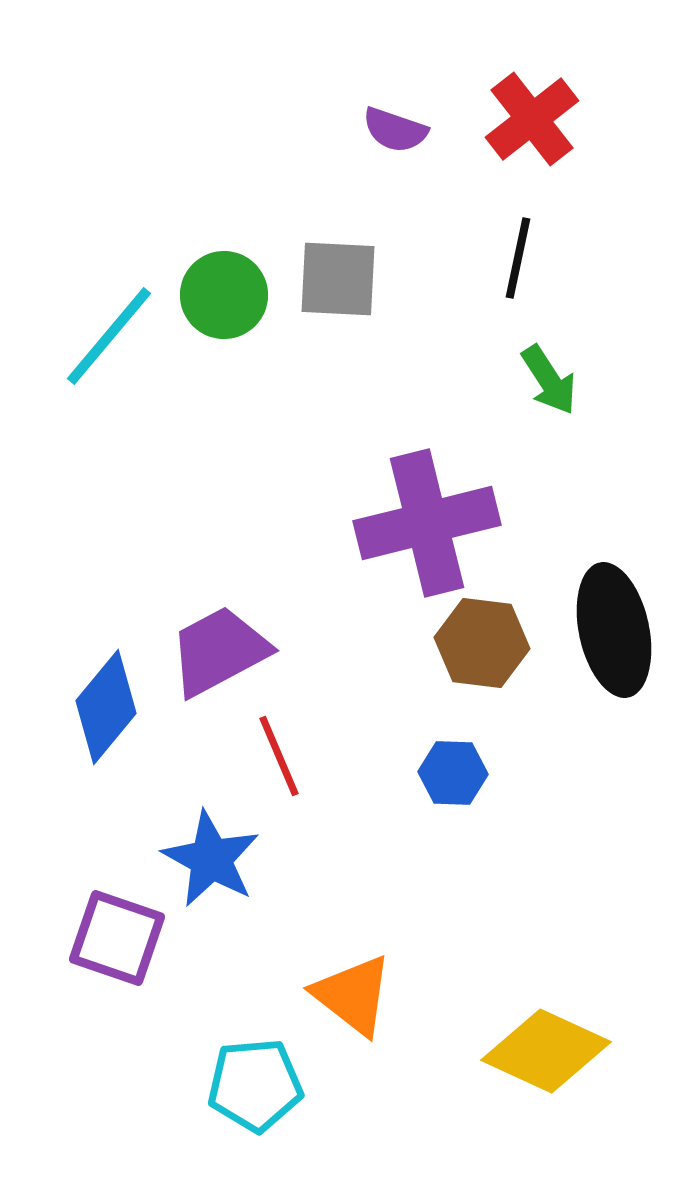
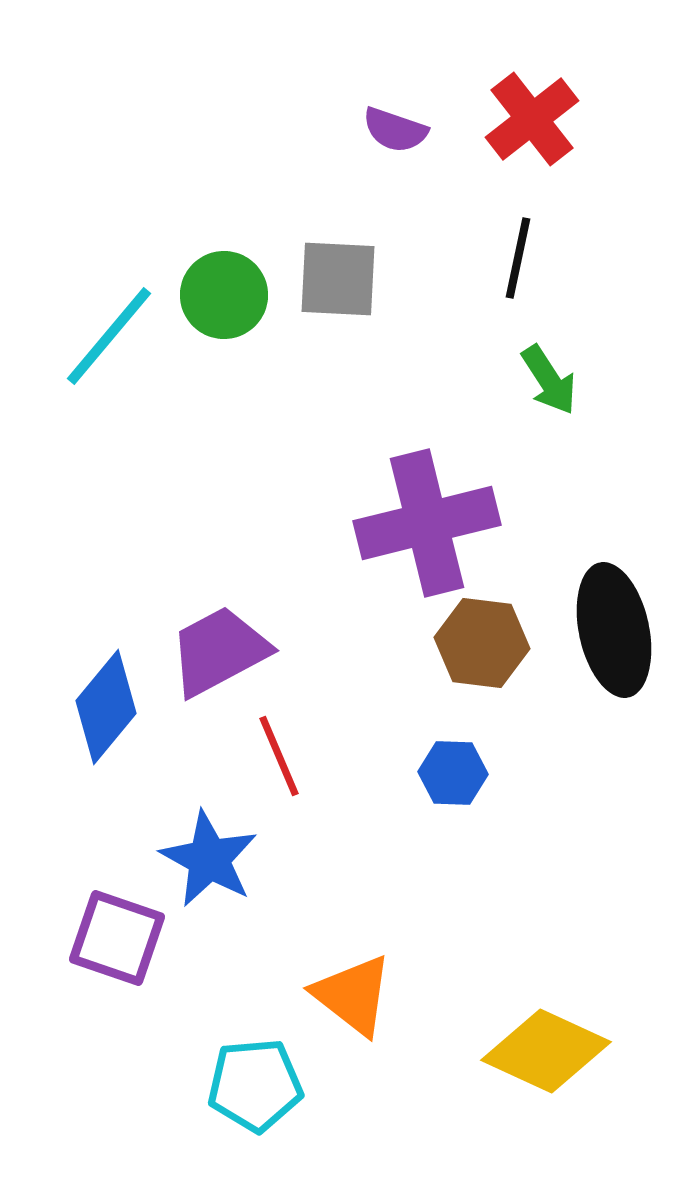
blue star: moved 2 px left
